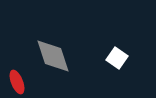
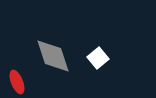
white square: moved 19 px left; rotated 15 degrees clockwise
